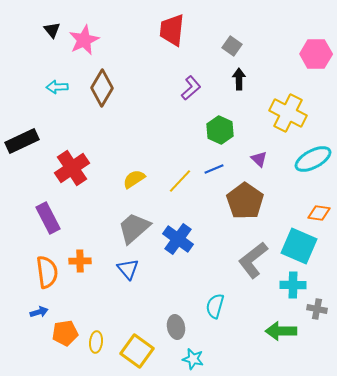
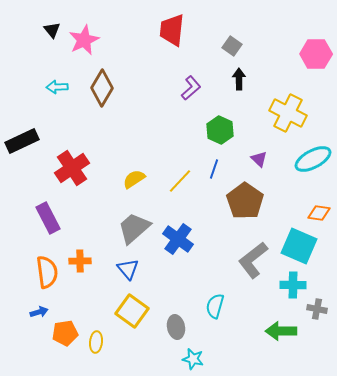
blue line: rotated 48 degrees counterclockwise
yellow square: moved 5 px left, 40 px up
